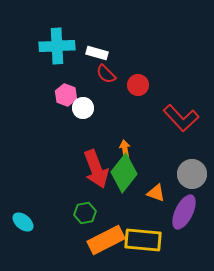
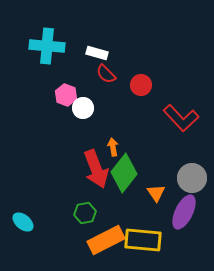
cyan cross: moved 10 px left; rotated 8 degrees clockwise
red circle: moved 3 px right
orange arrow: moved 12 px left, 2 px up
gray circle: moved 4 px down
orange triangle: rotated 36 degrees clockwise
